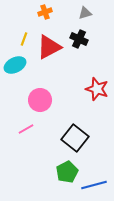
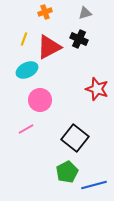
cyan ellipse: moved 12 px right, 5 px down
